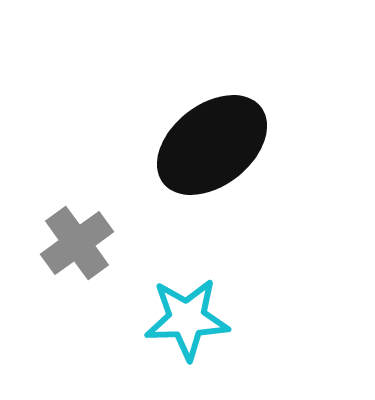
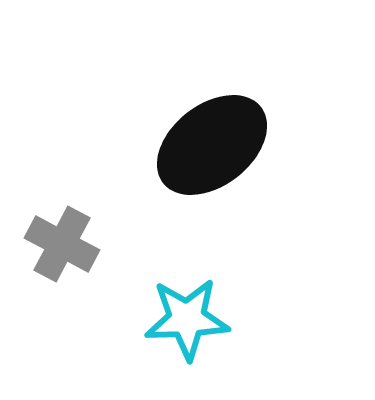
gray cross: moved 15 px left, 1 px down; rotated 26 degrees counterclockwise
